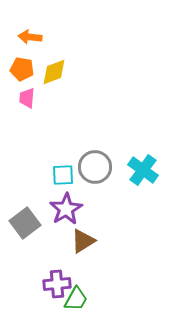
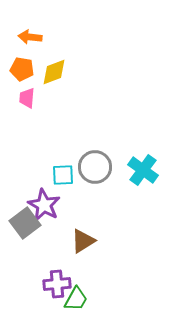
purple star: moved 22 px left, 4 px up; rotated 12 degrees counterclockwise
